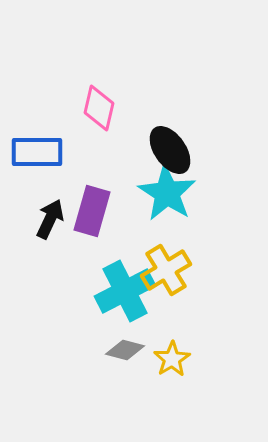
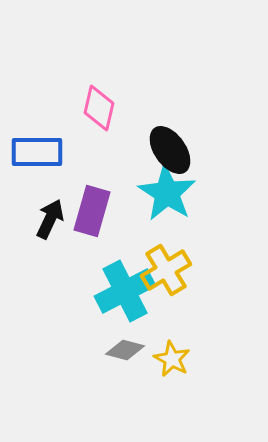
yellow star: rotated 12 degrees counterclockwise
